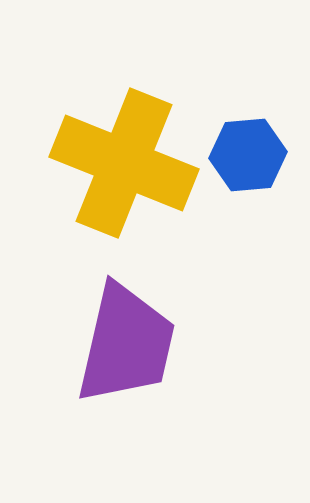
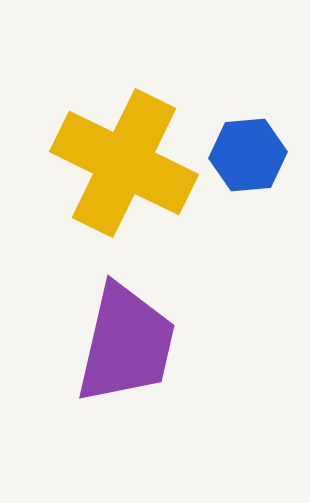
yellow cross: rotated 4 degrees clockwise
